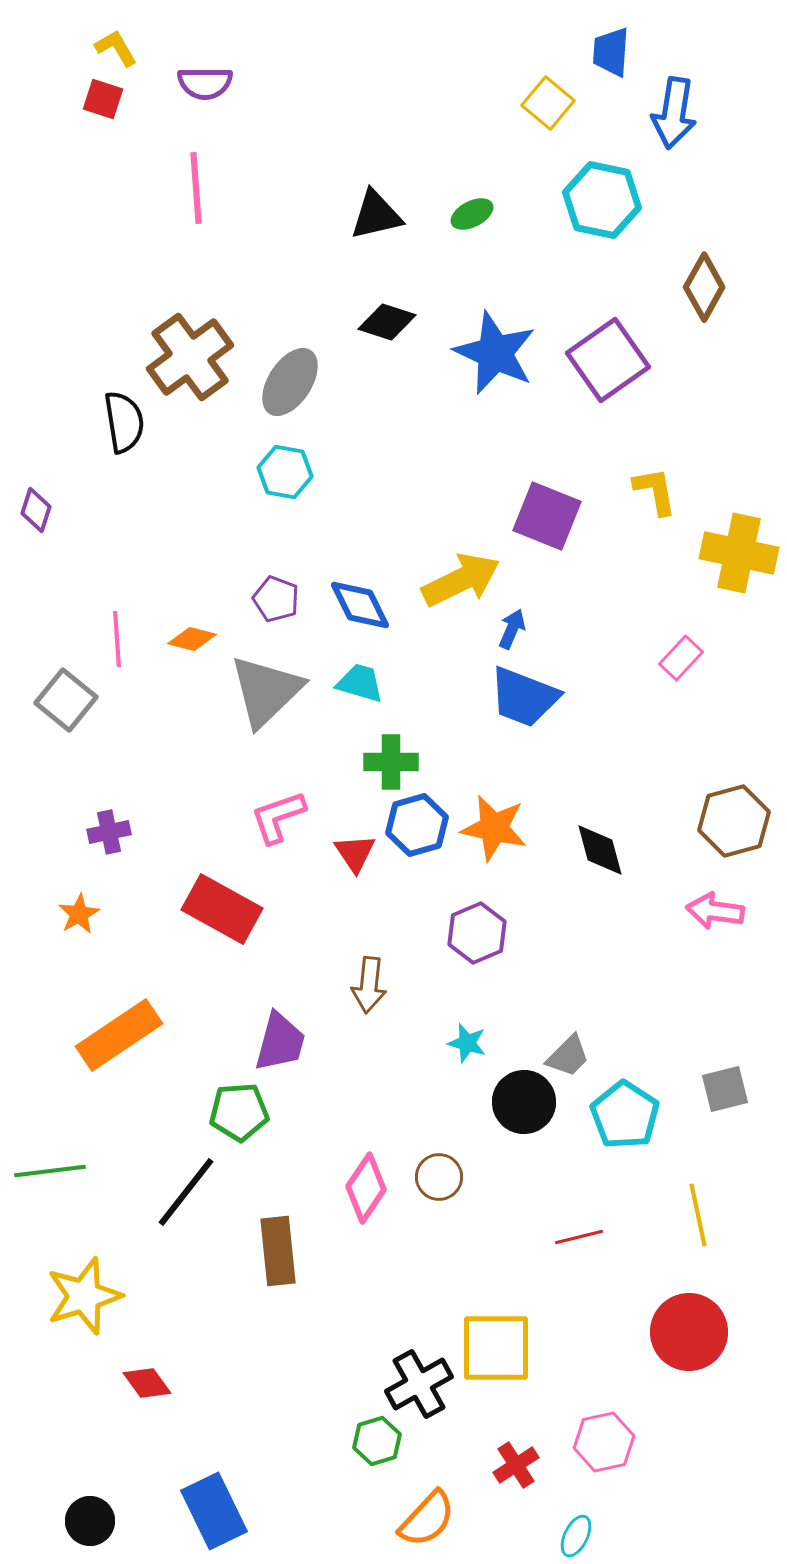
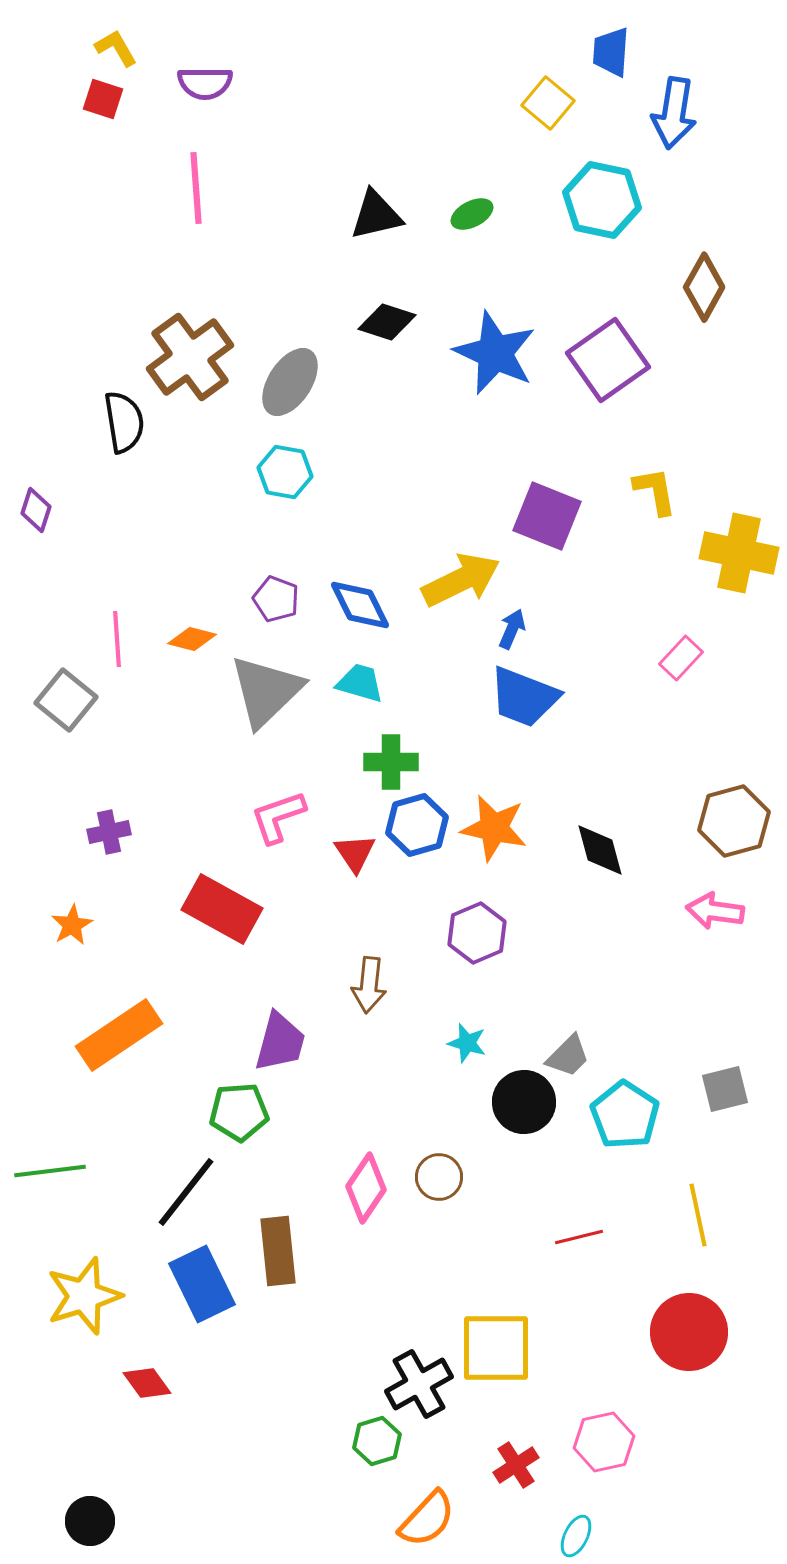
orange star at (79, 914): moved 7 px left, 11 px down
blue rectangle at (214, 1511): moved 12 px left, 227 px up
